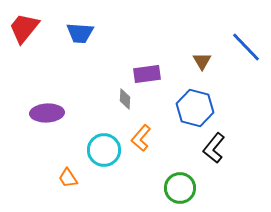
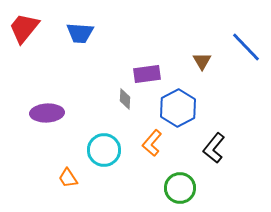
blue hexagon: moved 17 px left; rotated 18 degrees clockwise
orange L-shape: moved 11 px right, 5 px down
